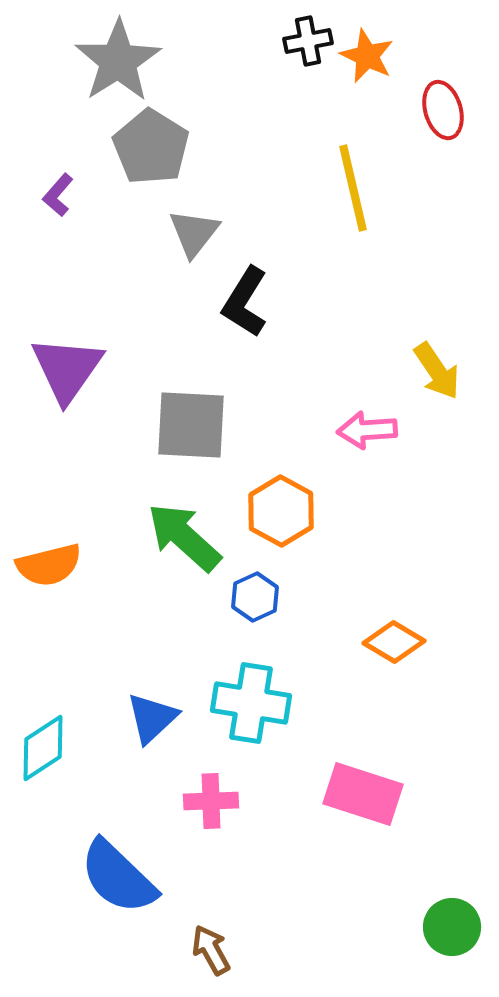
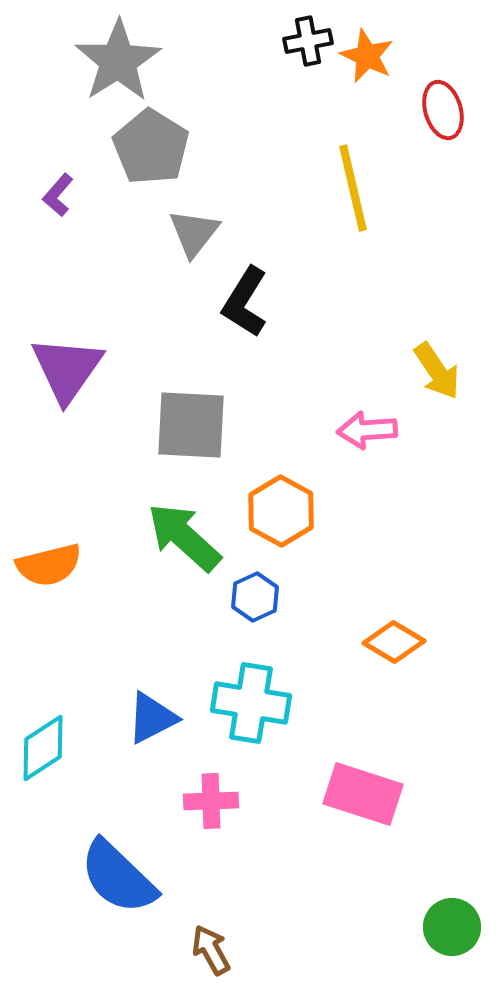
blue triangle: rotated 16 degrees clockwise
